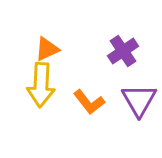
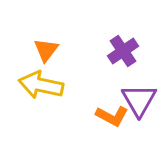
orange triangle: moved 1 px left, 1 px down; rotated 28 degrees counterclockwise
yellow arrow: rotated 99 degrees clockwise
orange L-shape: moved 23 px right, 14 px down; rotated 24 degrees counterclockwise
